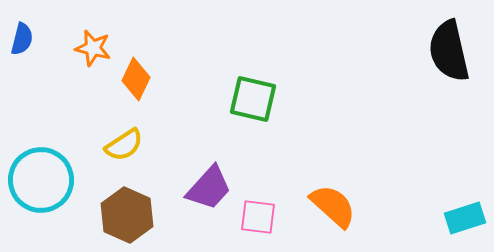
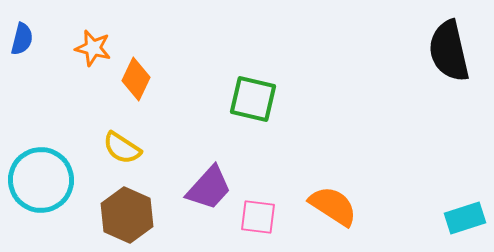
yellow semicircle: moved 2 px left, 3 px down; rotated 66 degrees clockwise
orange semicircle: rotated 9 degrees counterclockwise
